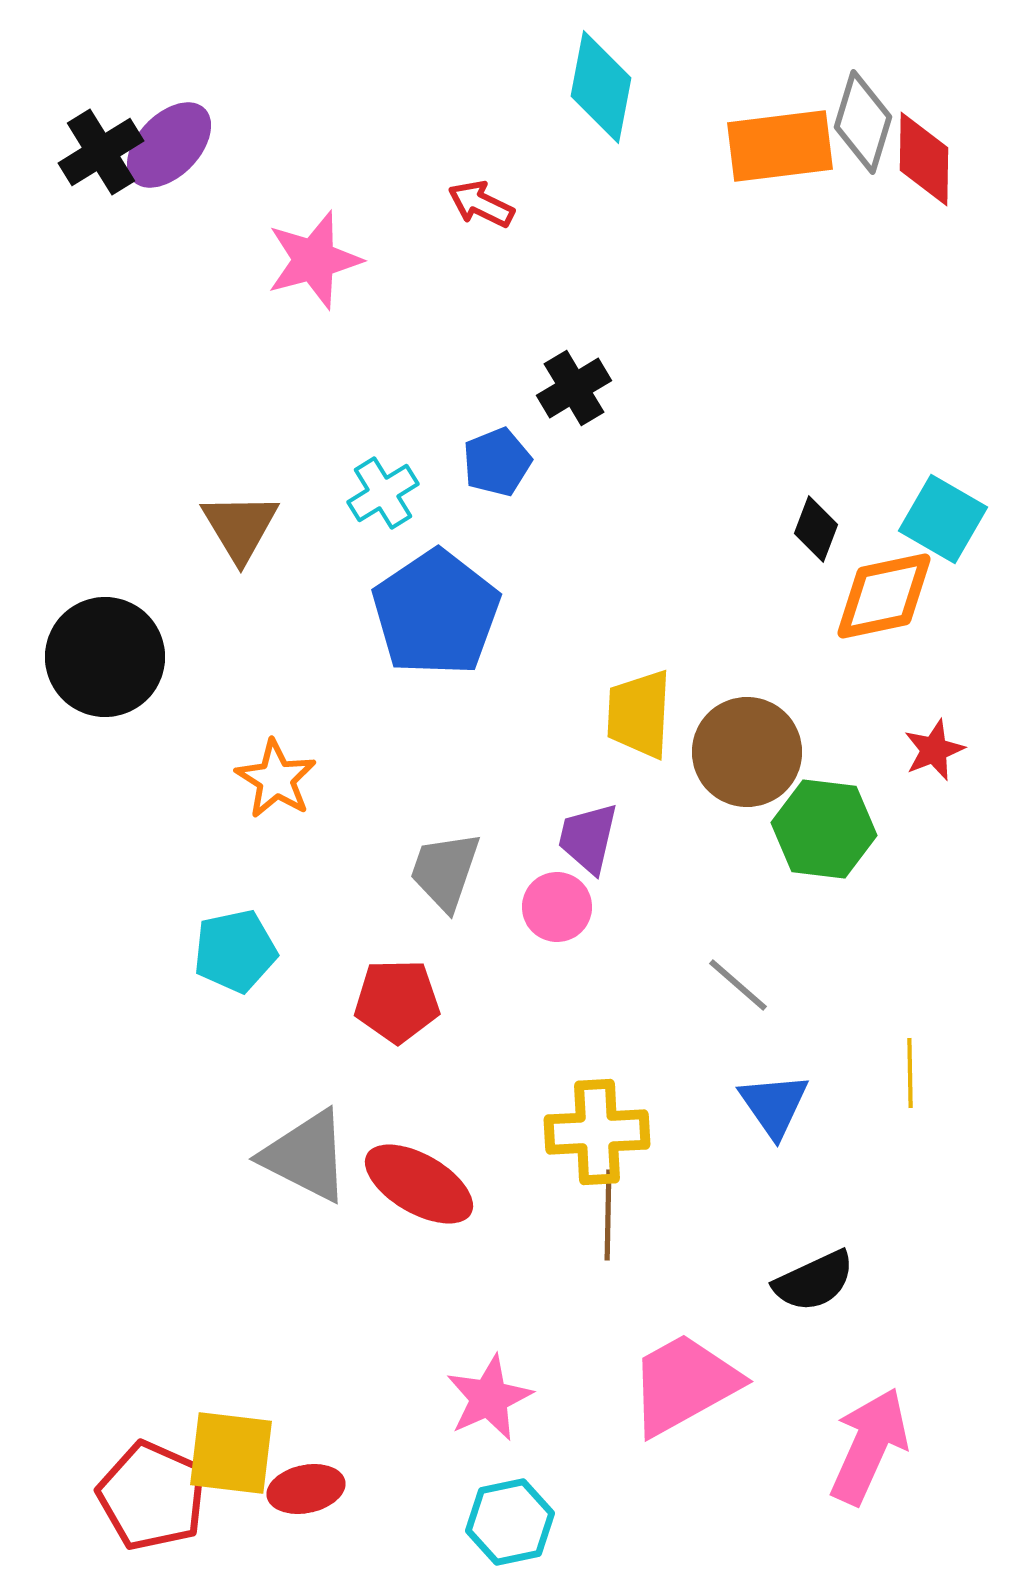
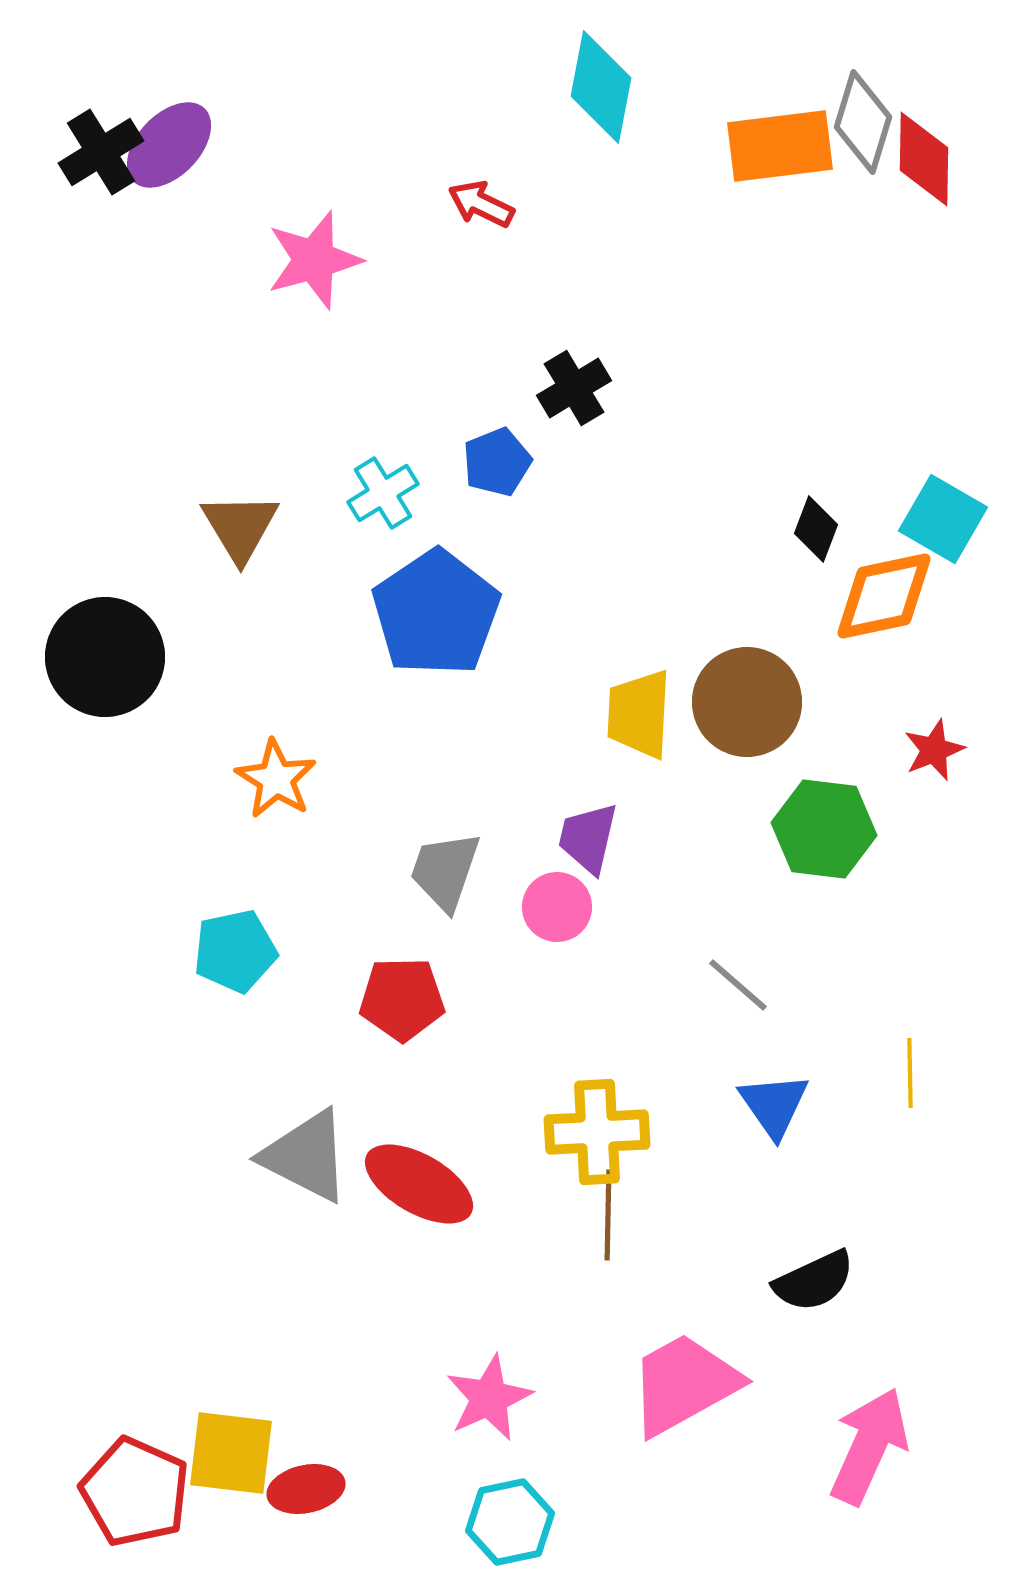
brown circle at (747, 752): moved 50 px up
red pentagon at (397, 1001): moved 5 px right, 2 px up
red pentagon at (152, 1496): moved 17 px left, 4 px up
